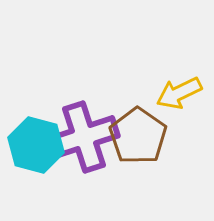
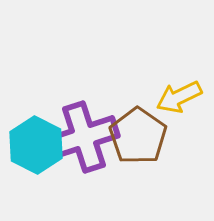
yellow arrow: moved 4 px down
cyan hexagon: rotated 12 degrees clockwise
